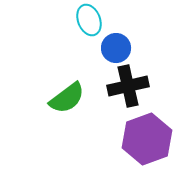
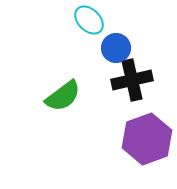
cyan ellipse: rotated 24 degrees counterclockwise
black cross: moved 4 px right, 6 px up
green semicircle: moved 4 px left, 2 px up
